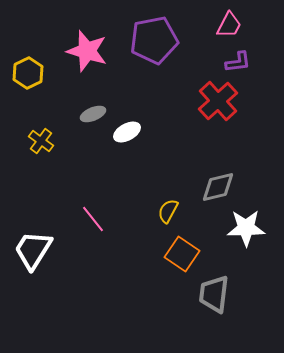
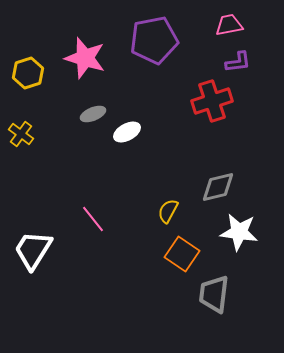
pink trapezoid: rotated 128 degrees counterclockwise
pink star: moved 2 px left, 7 px down
yellow hexagon: rotated 8 degrees clockwise
red cross: moved 6 px left; rotated 24 degrees clockwise
yellow cross: moved 20 px left, 7 px up
white star: moved 7 px left, 4 px down; rotated 9 degrees clockwise
